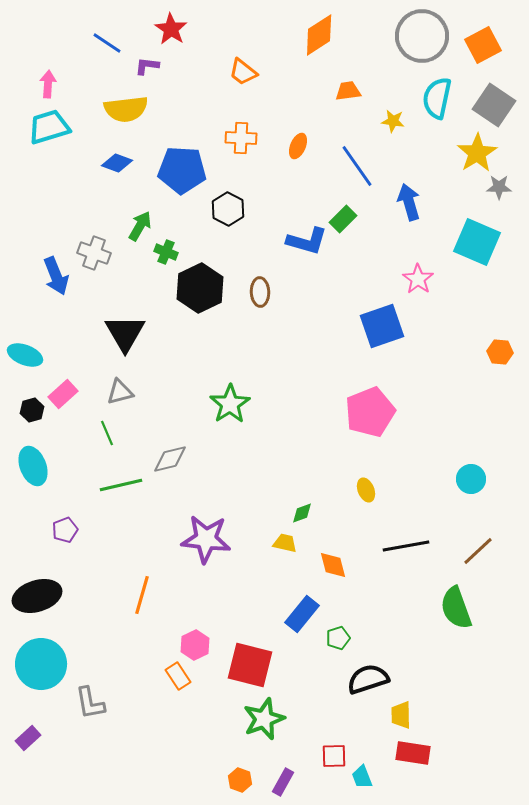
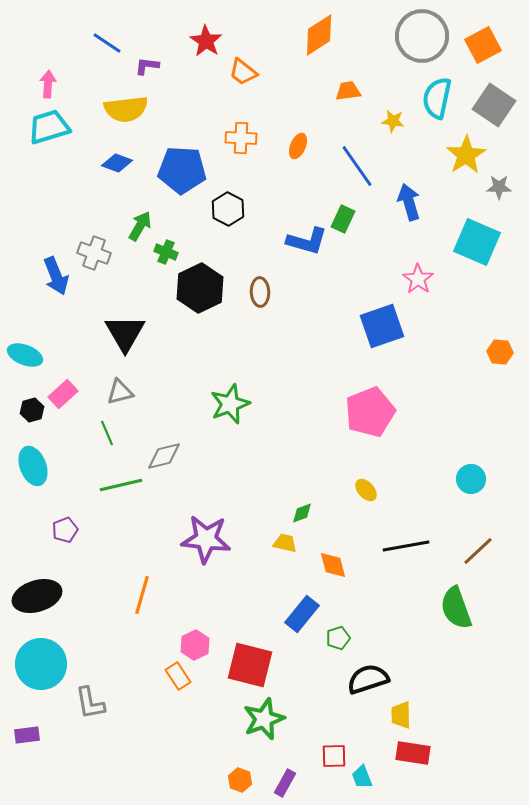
red star at (171, 29): moved 35 px right, 12 px down
yellow star at (477, 153): moved 11 px left, 2 px down
green rectangle at (343, 219): rotated 20 degrees counterclockwise
green star at (230, 404): rotated 12 degrees clockwise
gray diamond at (170, 459): moved 6 px left, 3 px up
yellow ellipse at (366, 490): rotated 20 degrees counterclockwise
purple rectangle at (28, 738): moved 1 px left, 3 px up; rotated 35 degrees clockwise
purple rectangle at (283, 782): moved 2 px right, 1 px down
